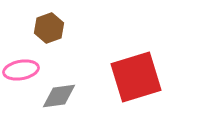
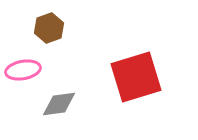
pink ellipse: moved 2 px right
gray diamond: moved 8 px down
